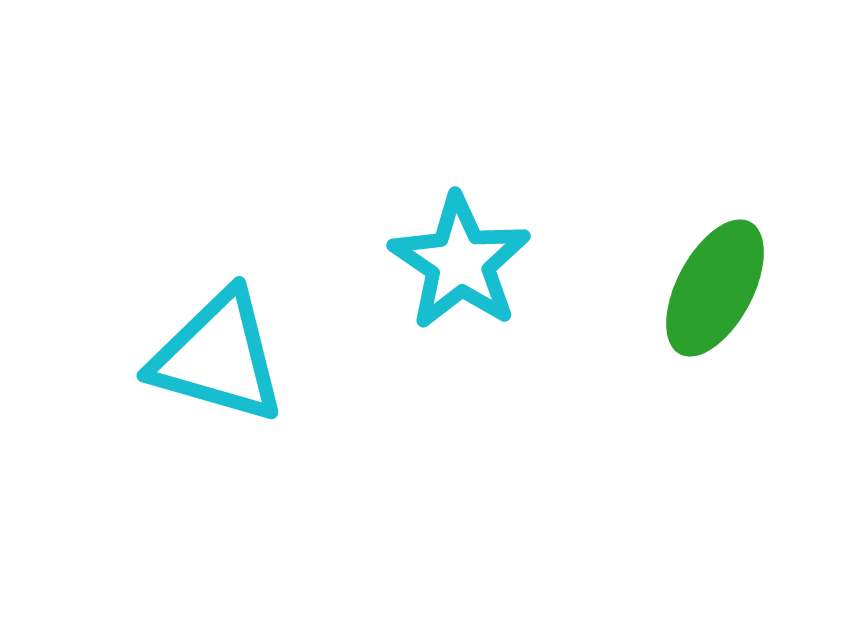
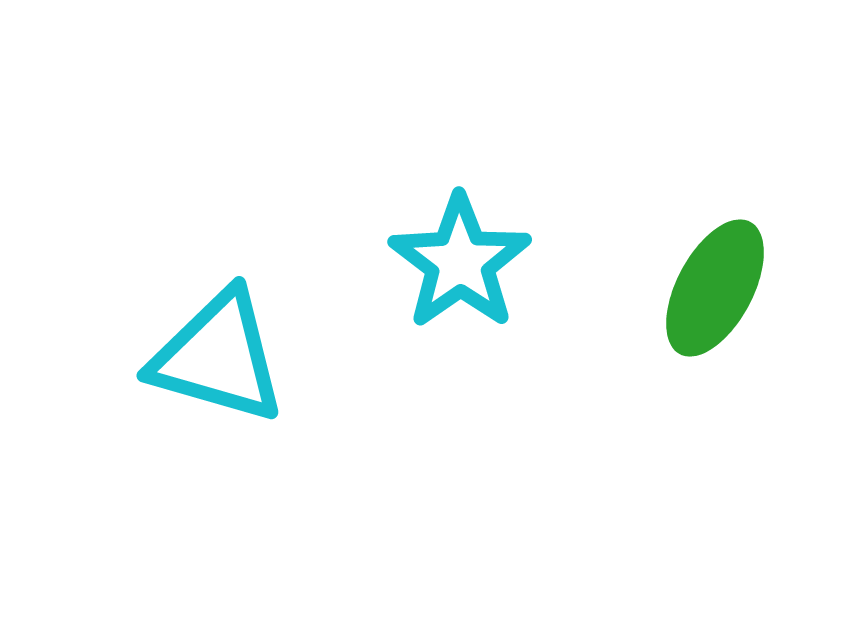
cyan star: rotated 3 degrees clockwise
